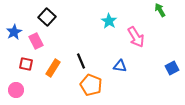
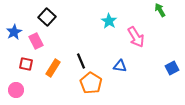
orange pentagon: moved 2 px up; rotated 10 degrees clockwise
